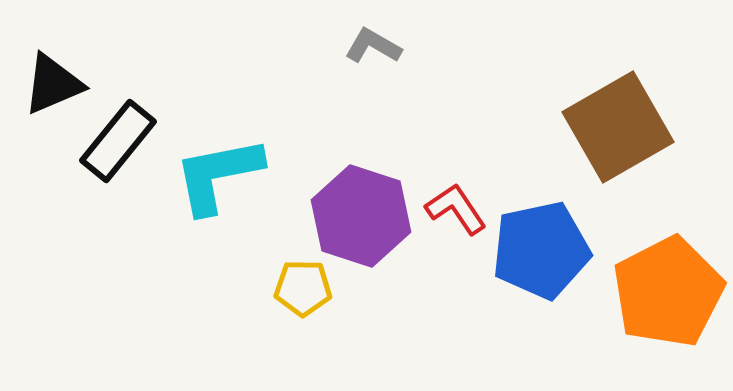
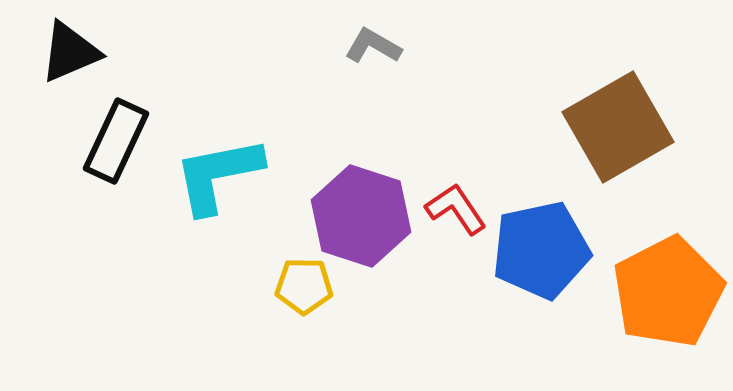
black triangle: moved 17 px right, 32 px up
black rectangle: moved 2 px left; rotated 14 degrees counterclockwise
yellow pentagon: moved 1 px right, 2 px up
